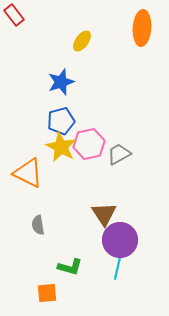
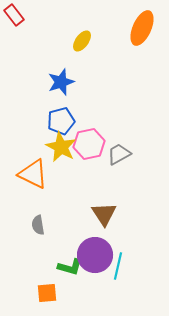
orange ellipse: rotated 20 degrees clockwise
orange triangle: moved 5 px right, 1 px down
purple circle: moved 25 px left, 15 px down
